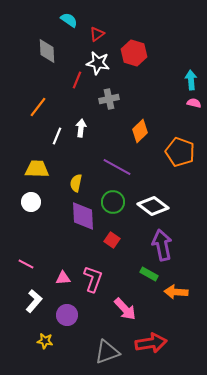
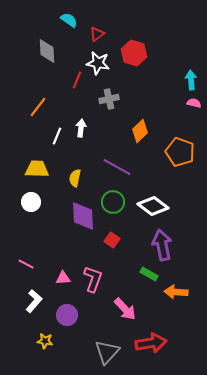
yellow semicircle: moved 1 px left, 5 px up
gray triangle: rotated 28 degrees counterclockwise
